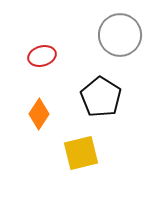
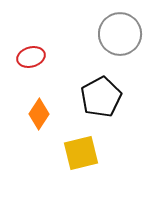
gray circle: moved 1 px up
red ellipse: moved 11 px left, 1 px down
black pentagon: rotated 12 degrees clockwise
